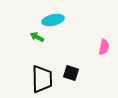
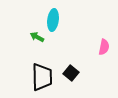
cyan ellipse: rotated 70 degrees counterclockwise
black square: rotated 21 degrees clockwise
black trapezoid: moved 2 px up
